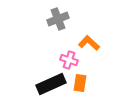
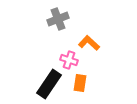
black rectangle: moved 2 px left; rotated 32 degrees counterclockwise
